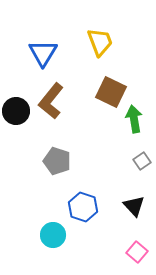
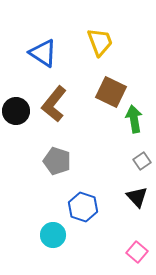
blue triangle: rotated 28 degrees counterclockwise
brown L-shape: moved 3 px right, 3 px down
black triangle: moved 3 px right, 9 px up
